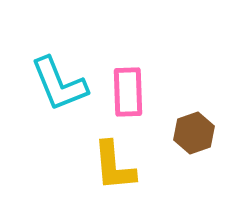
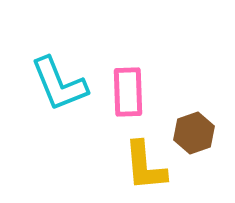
yellow L-shape: moved 31 px right
